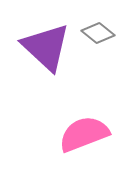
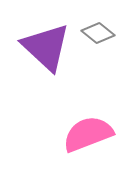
pink semicircle: moved 4 px right
